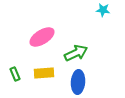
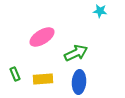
cyan star: moved 3 px left, 1 px down
yellow rectangle: moved 1 px left, 6 px down
blue ellipse: moved 1 px right
